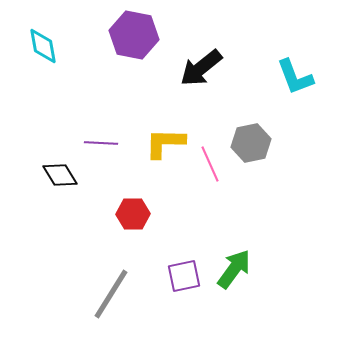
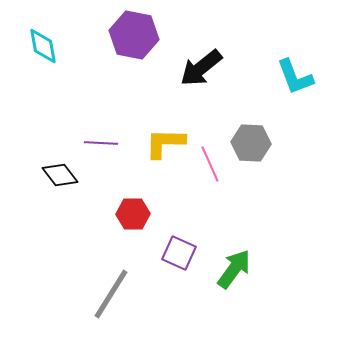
gray hexagon: rotated 15 degrees clockwise
black diamond: rotated 6 degrees counterclockwise
purple square: moved 5 px left, 23 px up; rotated 36 degrees clockwise
